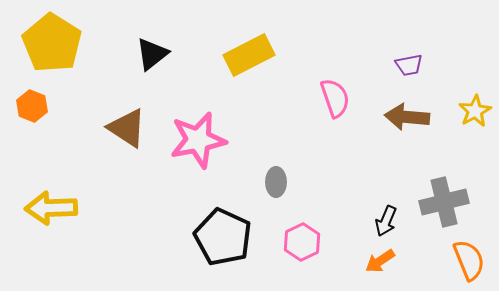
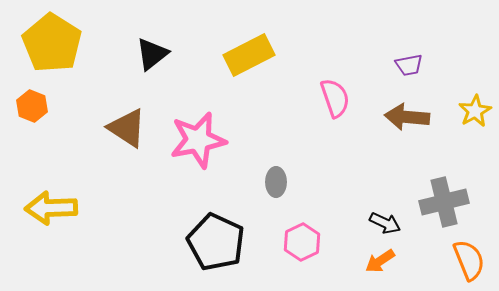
black arrow: moved 1 px left, 2 px down; rotated 88 degrees counterclockwise
black pentagon: moved 7 px left, 5 px down
